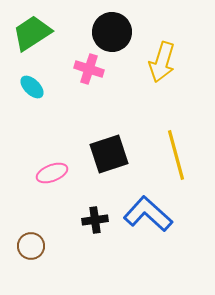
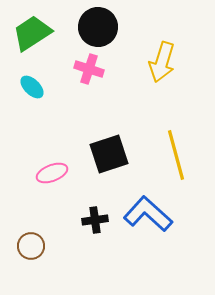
black circle: moved 14 px left, 5 px up
